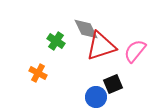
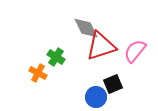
gray diamond: moved 1 px up
green cross: moved 16 px down
